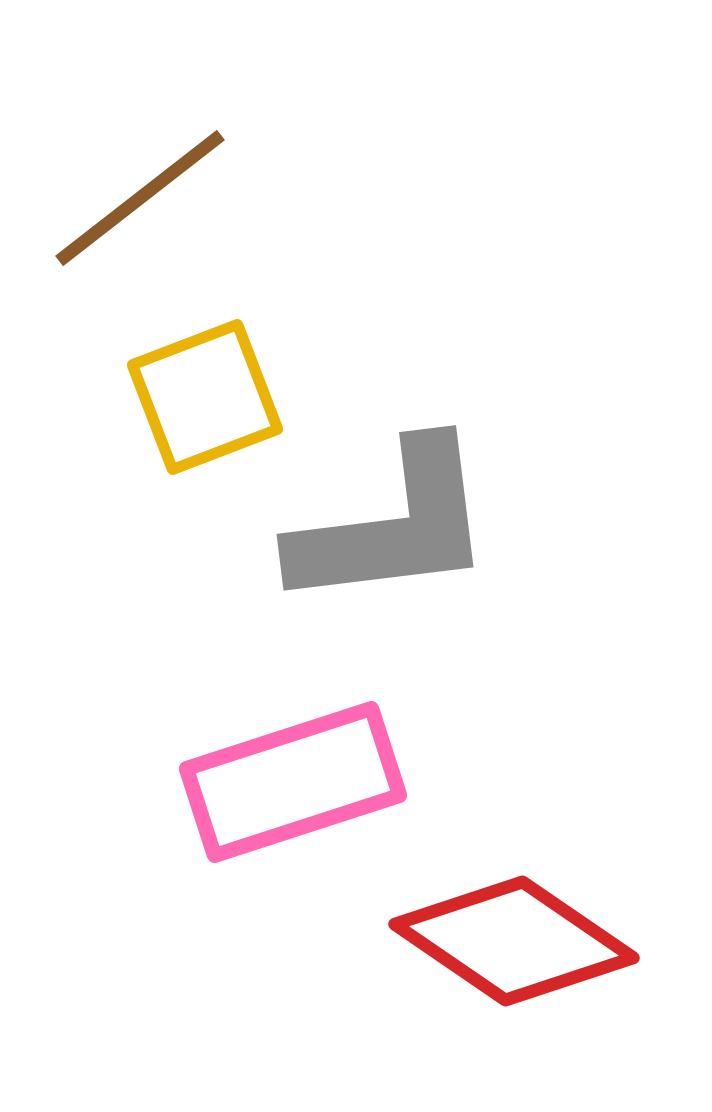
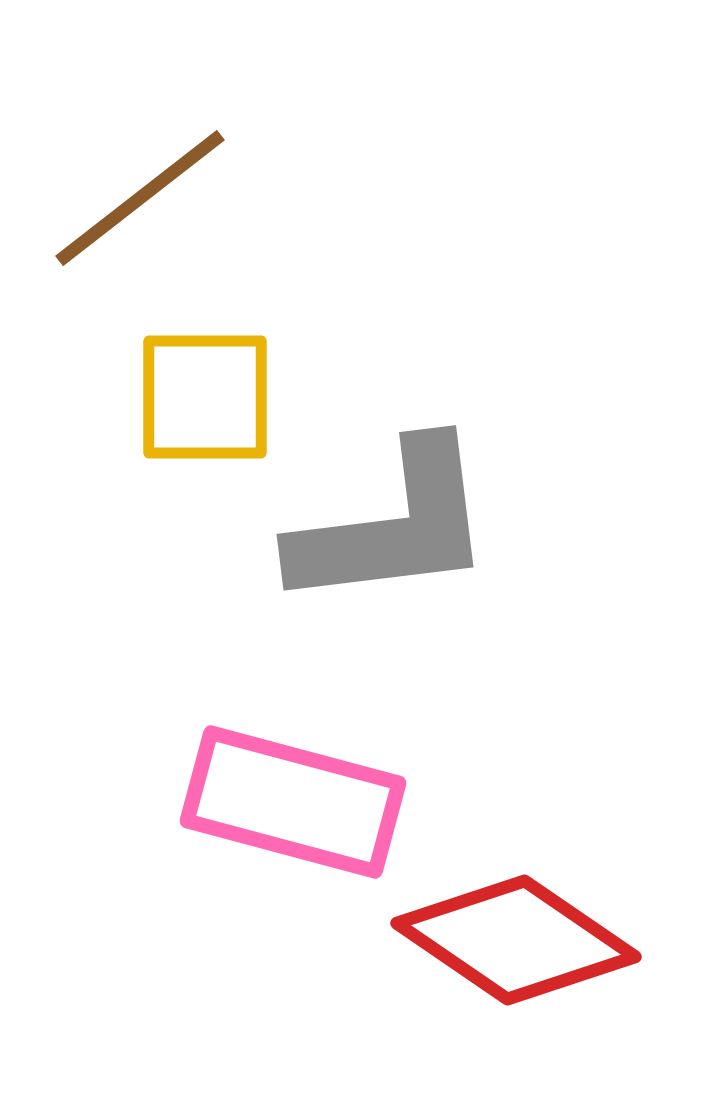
yellow square: rotated 21 degrees clockwise
pink rectangle: moved 20 px down; rotated 33 degrees clockwise
red diamond: moved 2 px right, 1 px up
